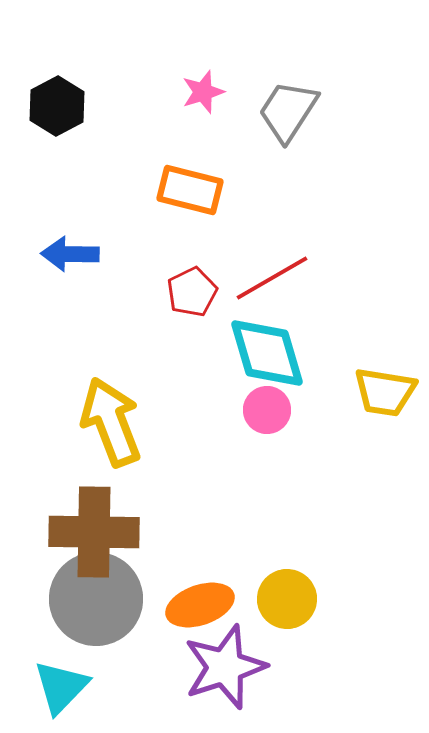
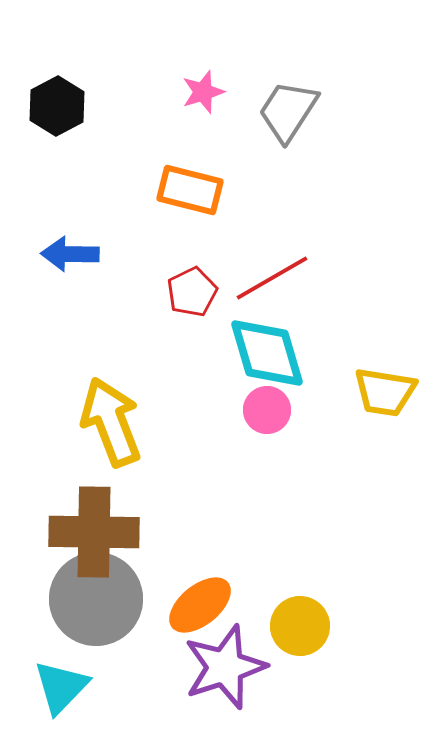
yellow circle: moved 13 px right, 27 px down
orange ellipse: rotated 20 degrees counterclockwise
